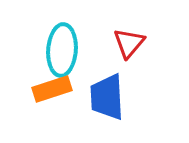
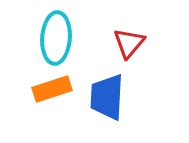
cyan ellipse: moved 6 px left, 12 px up
blue trapezoid: rotated 6 degrees clockwise
